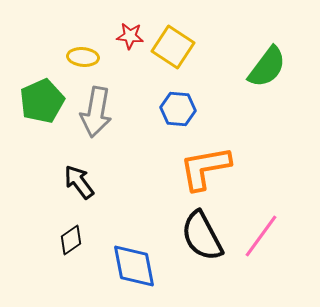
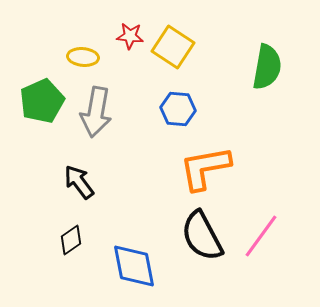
green semicircle: rotated 27 degrees counterclockwise
